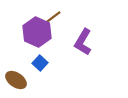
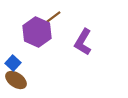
blue square: moved 27 px left
